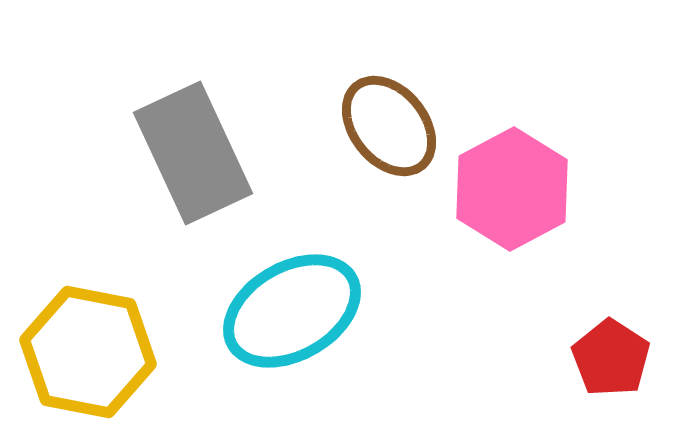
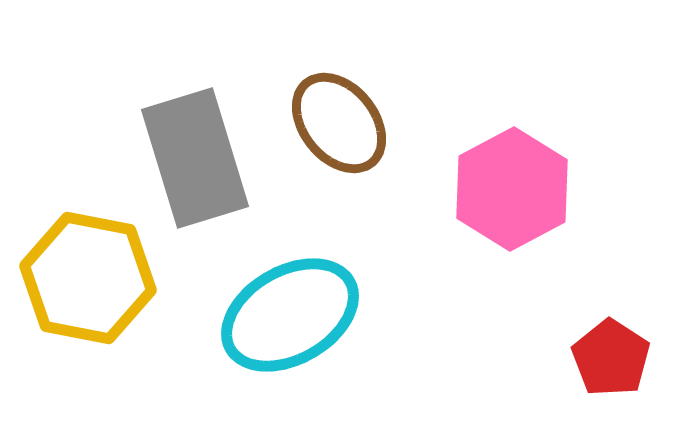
brown ellipse: moved 50 px left, 3 px up
gray rectangle: moved 2 px right, 5 px down; rotated 8 degrees clockwise
cyan ellipse: moved 2 px left, 4 px down
yellow hexagon: moved 74 px up
